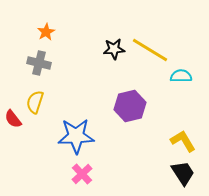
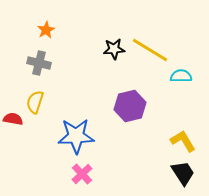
orange star: moved 2 px up
red semicircle: rotated 138 degrees clockwise
